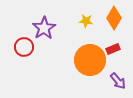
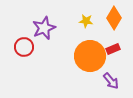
purple star: rotated 10 degrees clockwise
orange circle: moved 4 px up
purple arrow: moved 7 px left
